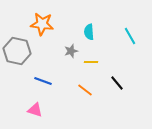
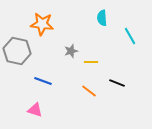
cyan semicircle: moved 13 px right, 14 px up
black line: rotated 28 degrees counterclockwise
orange line: moved 4 px right, 1 px down
